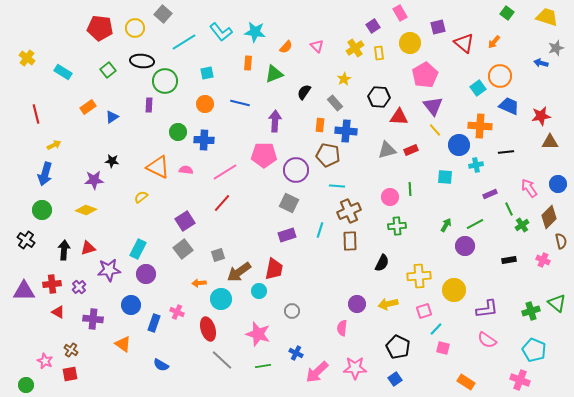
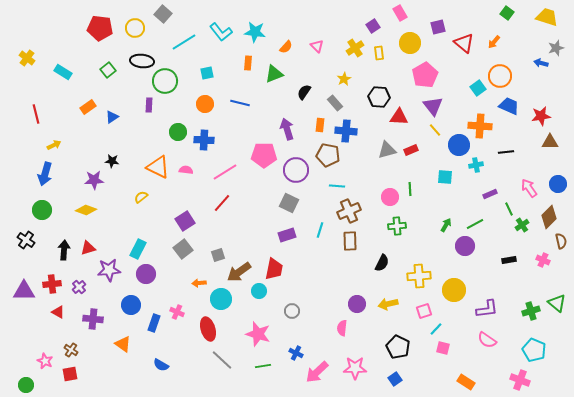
purple arrow at (275, 121): moved 12 px right, 8 px down; rotated 20 degrees counterclockwise
